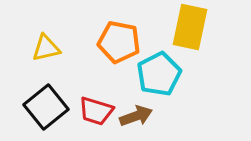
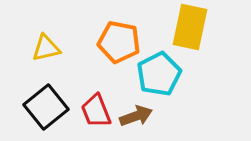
red trapezoid: rotated 51 degrees clockwise
